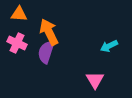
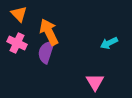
orange triangle: rotated 42 degrees clockwise
cyan arrow: moved 3 px up
pink triangle: moved 2 px down
